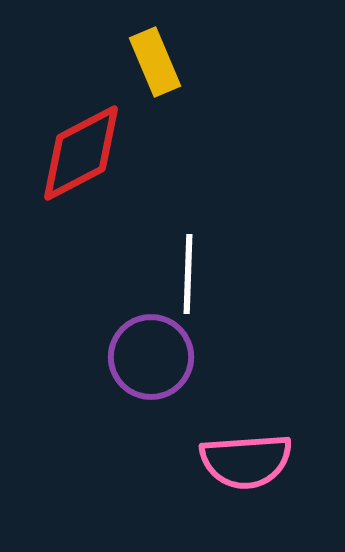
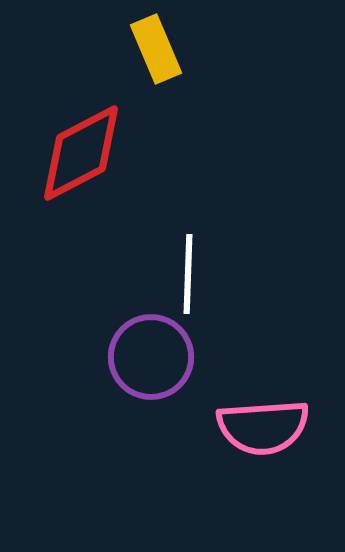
yellow rectangle: moved 1 px right, 13 px up
pink semicircle: moved 17 px right, 34 px up
